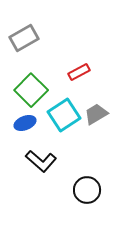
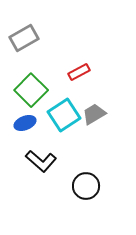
gray trapezoid: moved 2 px left
black circle: moved 1 px left, 4 px up
